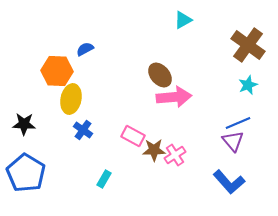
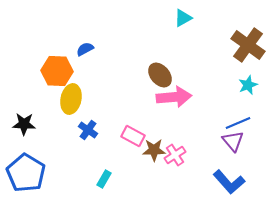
cyan triangle: moved 2 px up
blue cross: moved 5 px right
